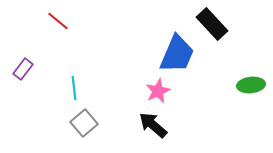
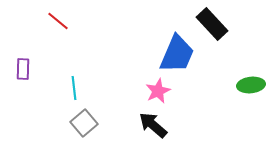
purple rectangle: rotated 35 degrees counterclockwise
